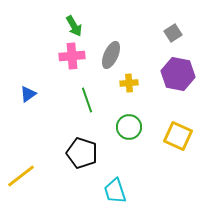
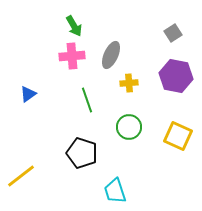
purple hexagon: moved 2 px left, 2 px down
